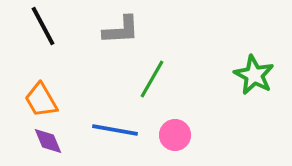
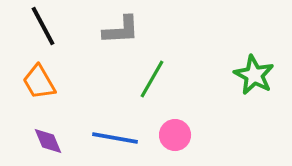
orange trapezoid: moved 2 px left, 18 px up
blue line: moved 8 px down
